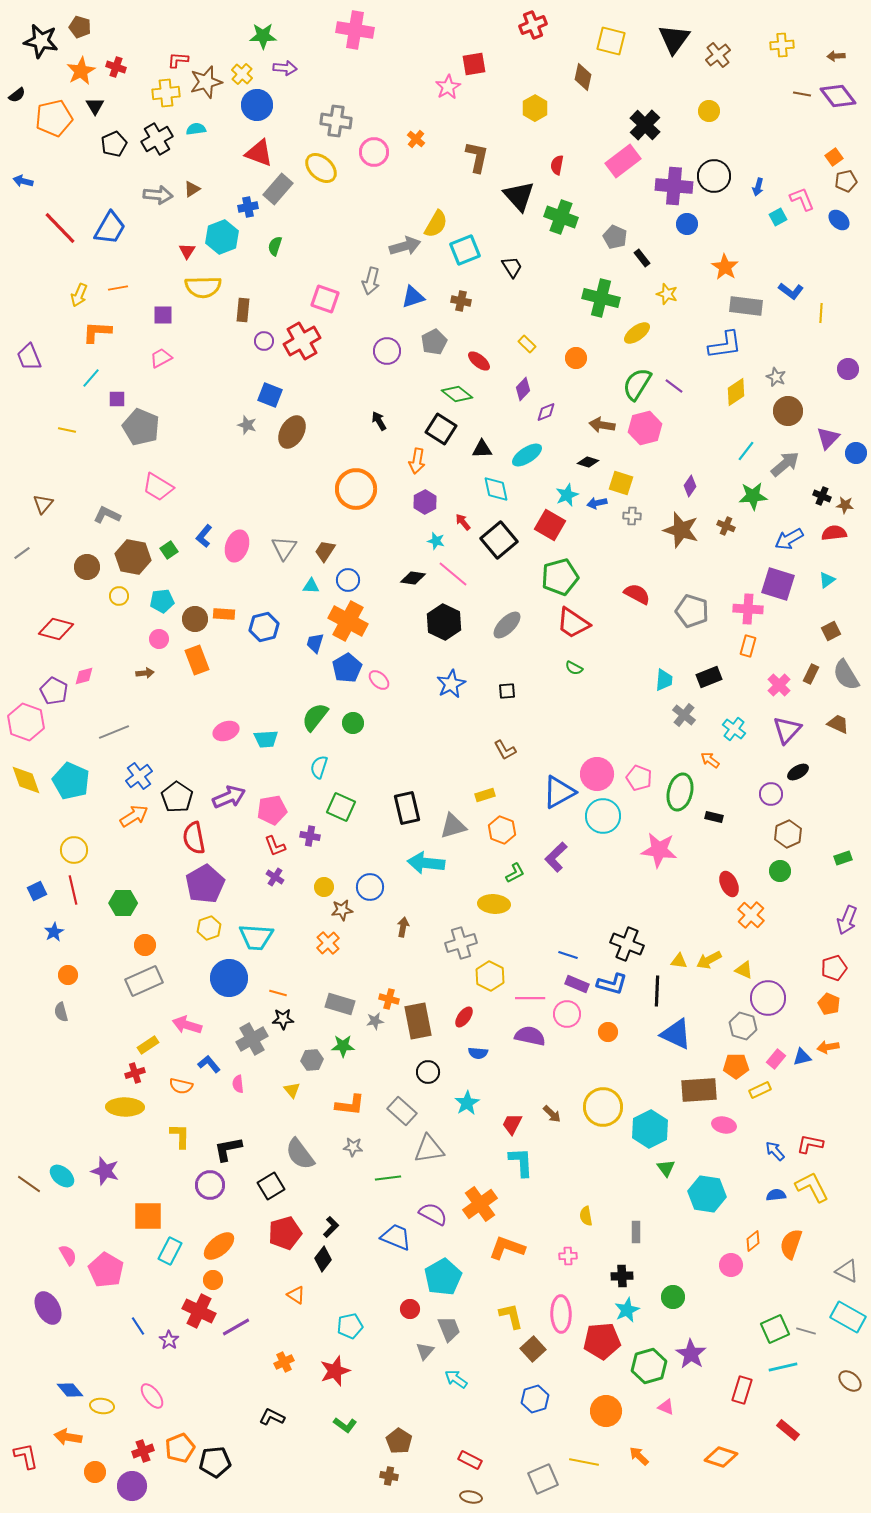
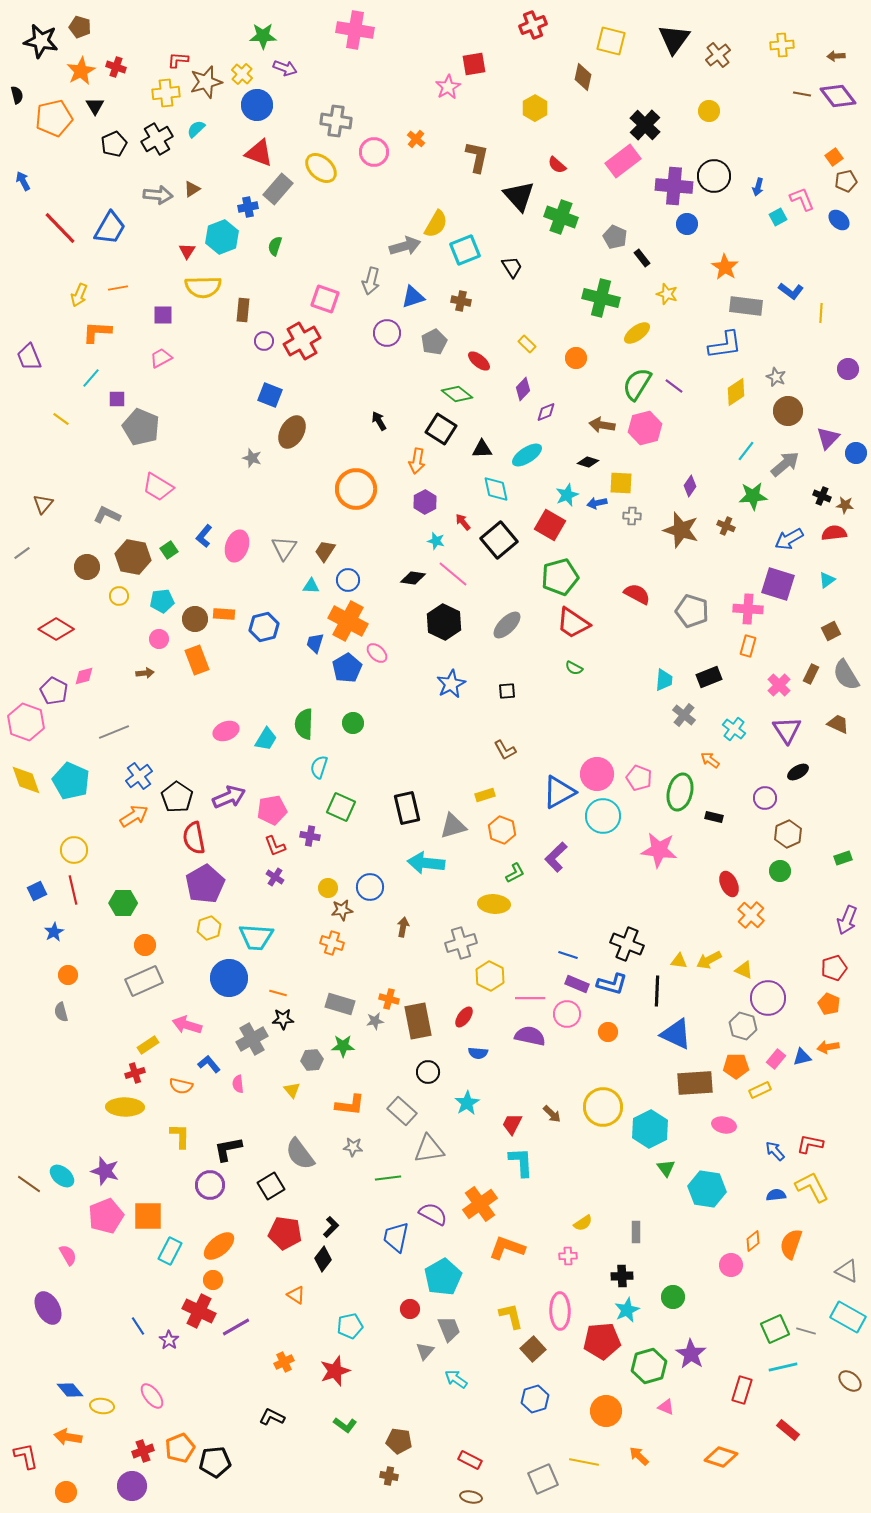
purple arrow at (285, 68): rotated 15 degrees clockwise
black semicircle at (17, 95): rotated 66 degrees counterclockwise
cyan semicircle at (196, 129): rotated 36 degrees counterclockwise
red semicircle at (557, 165): rotated 60 degrees counterclockwise
blue arrow at (23, 181): rotated 48 degrees clockwise
purple circle at (387, 351): moved 18 px up
gray star at (247, 425): moved 5 px right, 33 px down
yellow line at (67, 430): moved 6 px left, 11 px up; rotated 24 degrees clockwise
yellow square at (621, 483): rotated 15 degrees counterclockwise
red diamond at (56, 629): rotated 16 degrees clockwise
pink ellipse at (379, 680): moved 2 px left, 27 px up
green semicircle at (315, 717): moved 11 px left, 7 px down; rotated 36 degrees counterclockwise
purple triangle at (787, 730): rotated 16 degrees counterclockwise
cyan trapezoid at (266, 739): rotated 55 degrees counterclockwise
purple circle at (771, 794): moved 6 px left, 4 px down
yellow circle at (324, 887): moved 4 px right, 1 px down
orange cross at (328, 943): moved 4 px right; rotated 30 degrees counterclockwise
brown rectangle at (699, 1090): moved 4 px left, 7 px up
cyan hexagon at (707, 1194): moved 5 px up
yellow semicircle at (586, 1216): moved 3 px left, 7 px down; rotated 114 degrees counterclockwise
red pentagon at (285, 1233): rotated 24 degrees clockwise
blue trapezoid at (396, 1237): rotated 100 degrees counterclockwise
pink pentagon at (106, 1270): moved 54 px up; rotated 20 degrees clockwise
pink ellipse at (561, 1314): moved 1 px left, 3 px up
brown pentagon at (399, 1441): rotated 25 degrees counterclockwise
orange circle at (95, 1472): moved 29 px left, 20 px down
